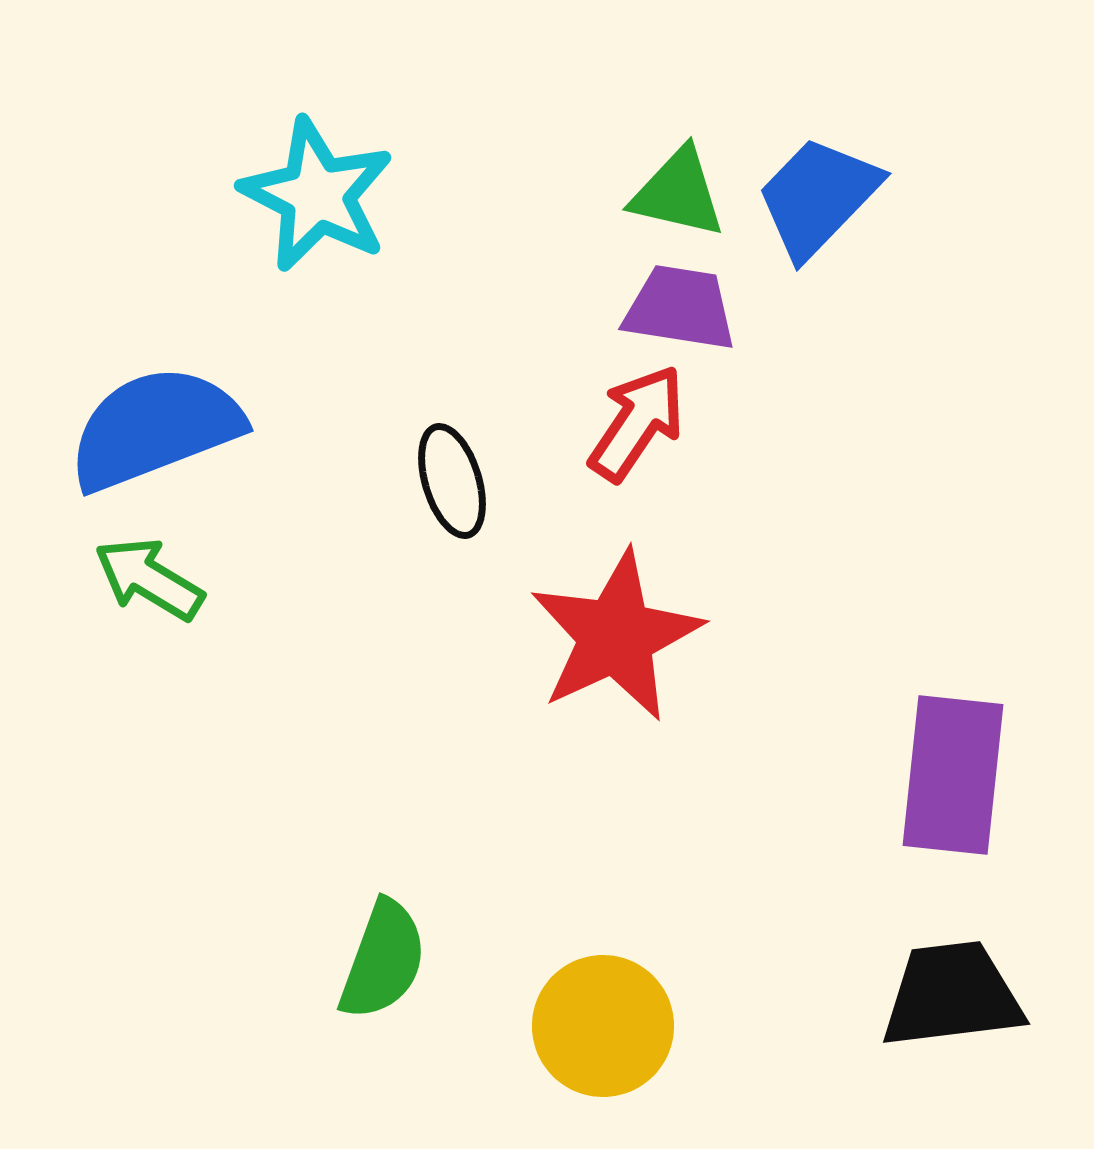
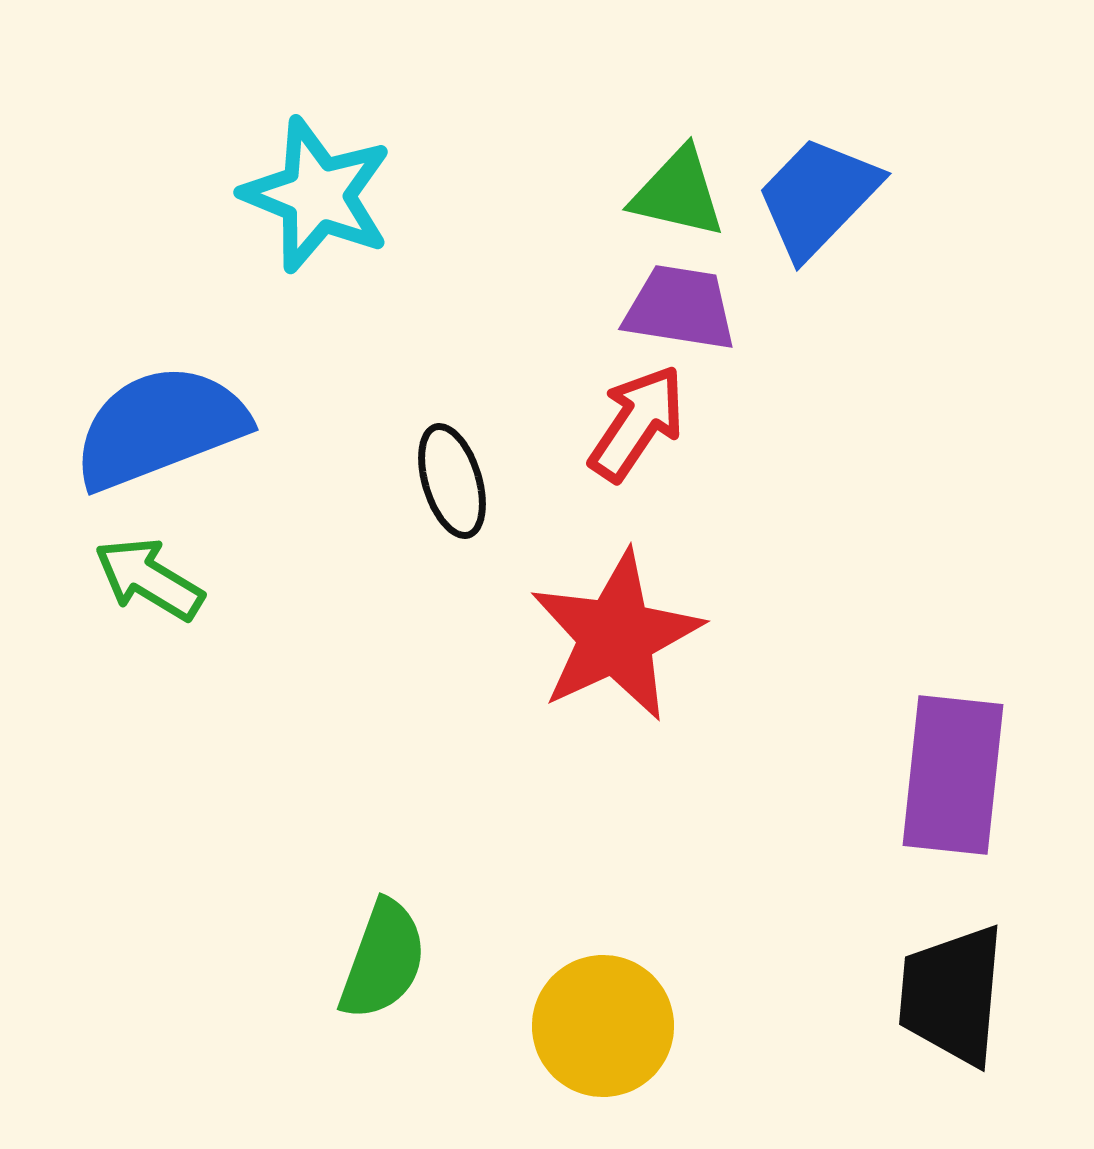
cyan star: rotated 5 degrees counterclockwise
blue semicircle: moved 5 px right, 1 px up
black trapezoid: rotated 78 degrees counterclockwise
